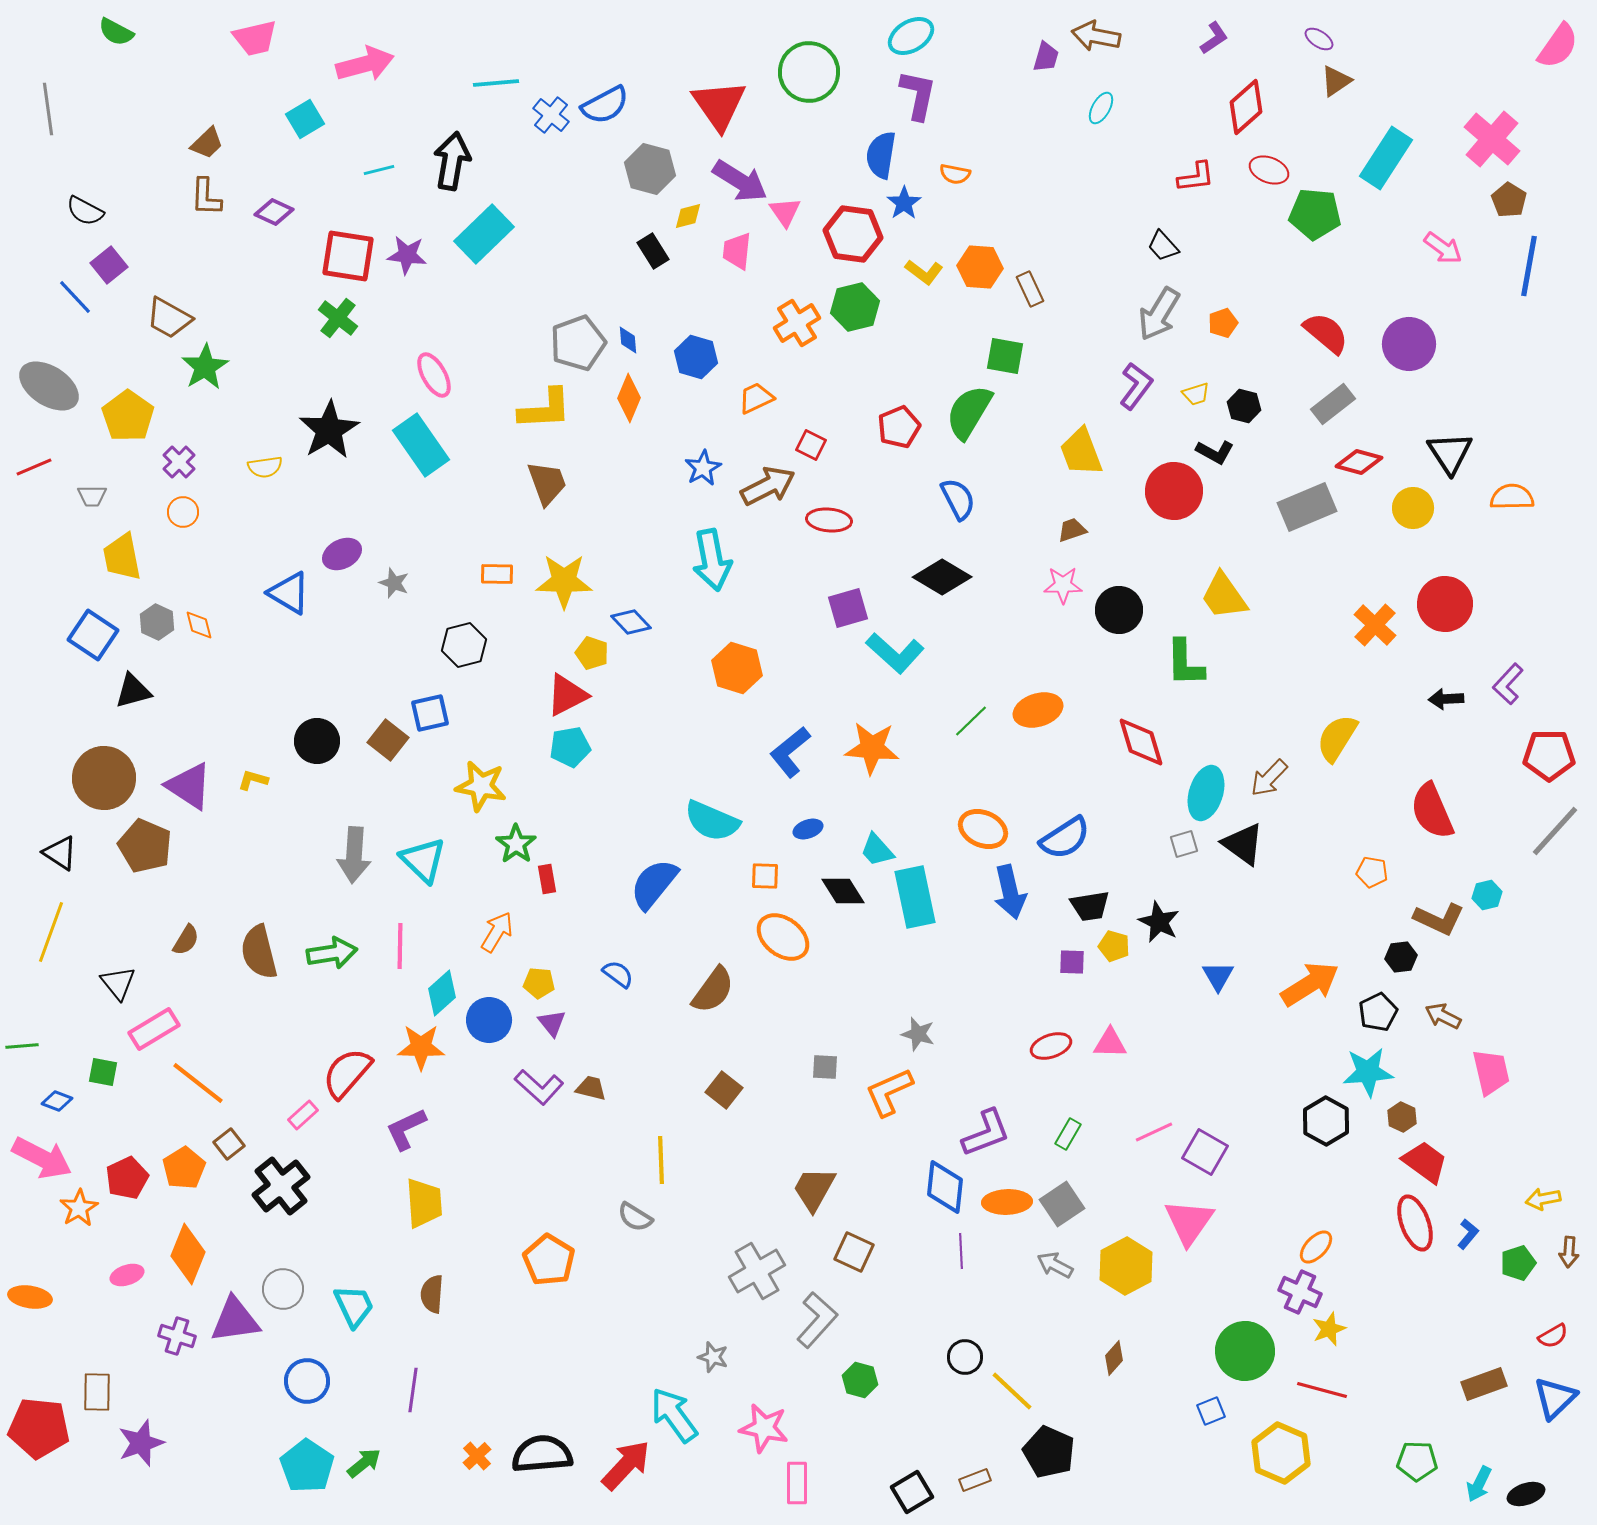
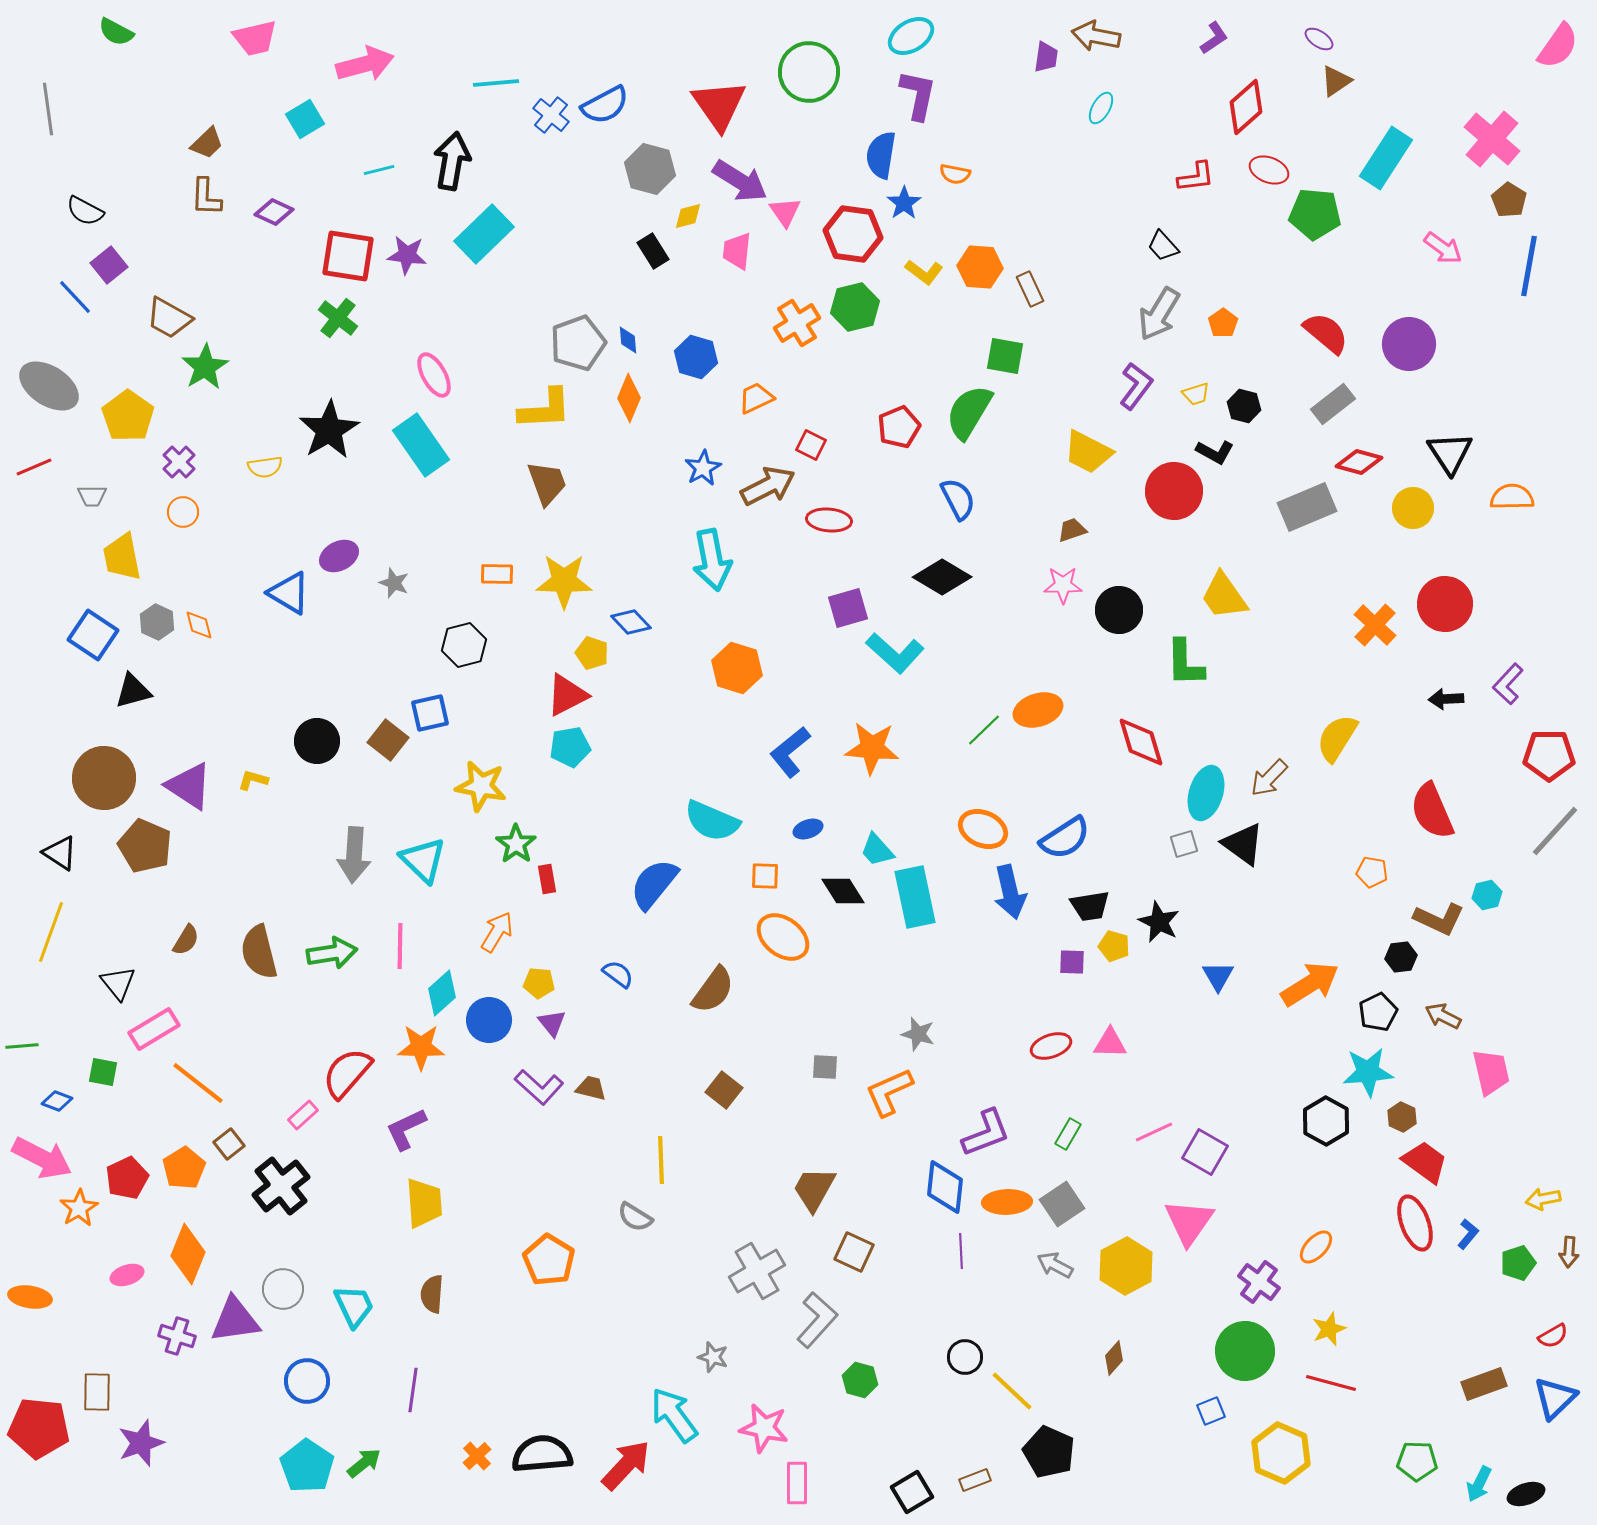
purple trapezoid at (1046, 57): rotated 8 degrees counterclockwise
orange pentagon at (1223, 323): rotated 16 degrees counterclockwise
yellow trapezoid at (1081, 452): moved 7 px right; rotated 42 degrees counterclockwise
purple ellipse at (342, 554): moved 3 px left, 2 px down
green line at (971, 721): moved 13 px right, 9 px down
purple cross at (1300, 1292): moved 41 px left, 10 px up; rotated 12 degrees clockwise
red line at (1322, 1390): moved 9 px right, 7 px up
